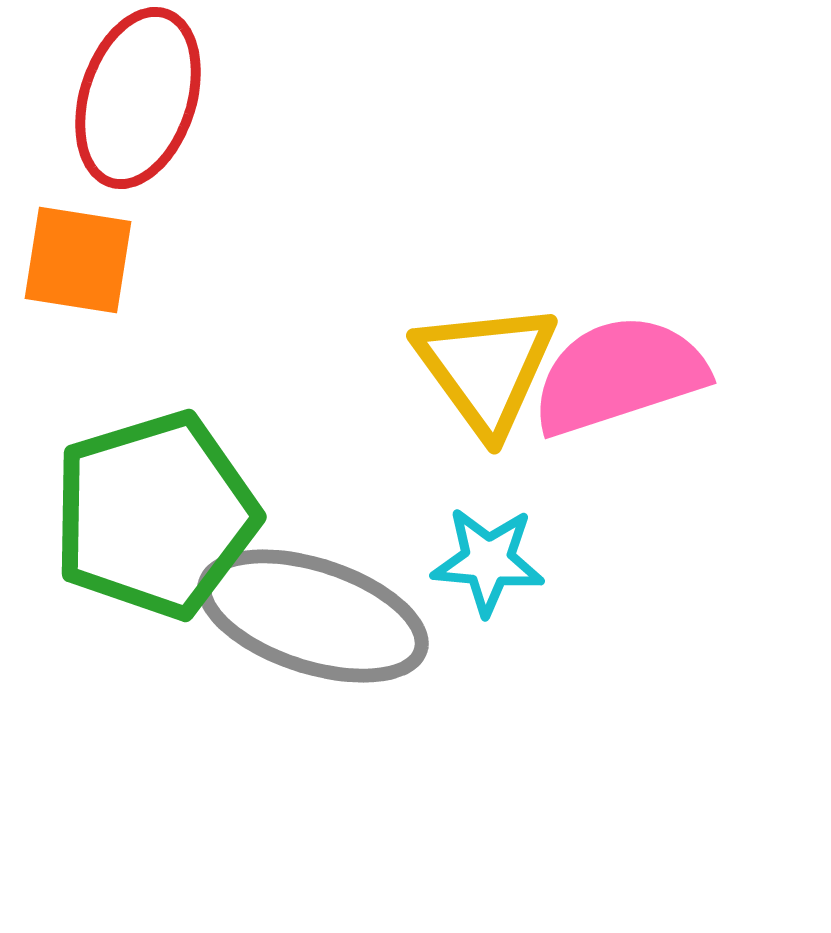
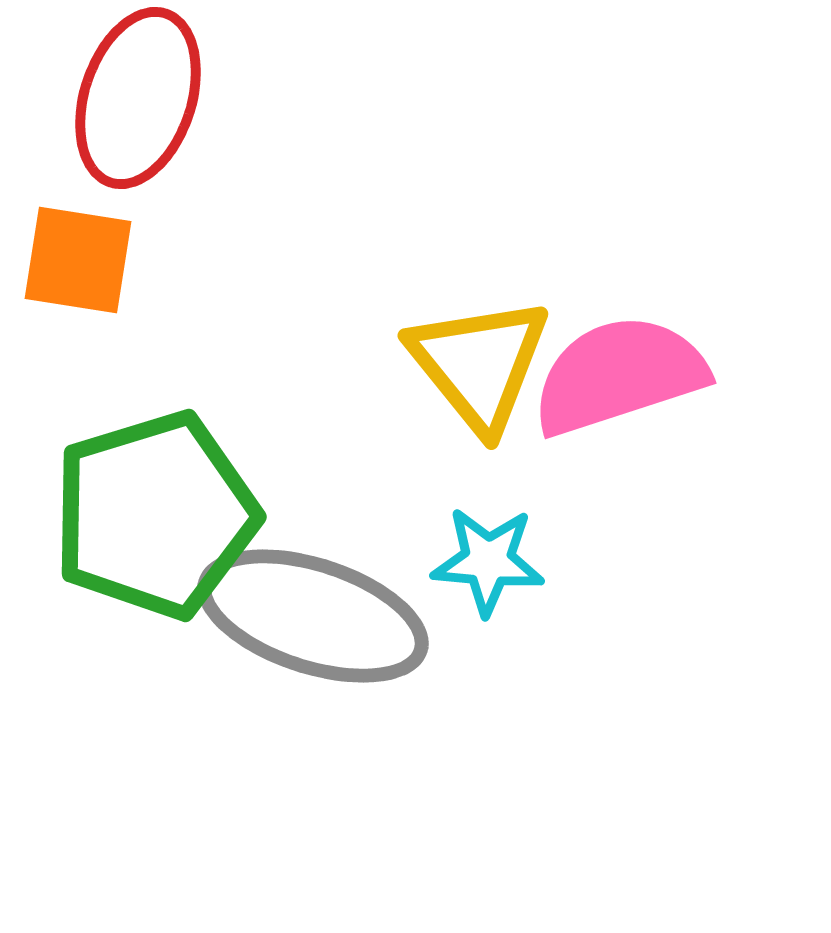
yellow triangle: moved 7 px left, 4 px up; rotated 3 degrees counterclockwise
